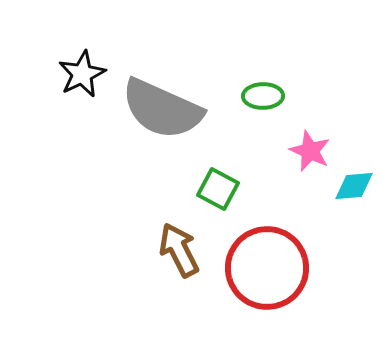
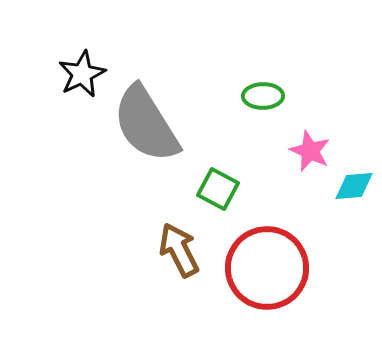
gray semicircle: moved 16 px left, 15 px down; rotated 34 degrees clockwise
